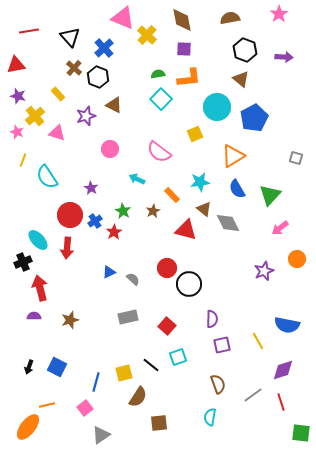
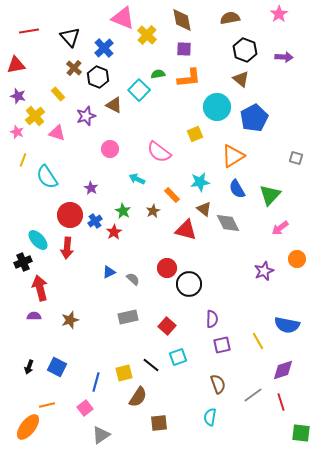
cyan square at (161, 99): moved 22 px left, 9 px up
